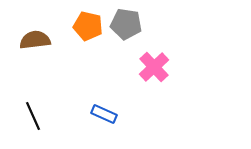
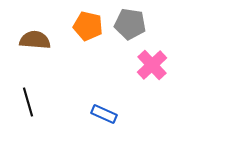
gray pentagon: moved 4 px right
brown semicircle: rotated 12 degrees clockwise
pink cross: moved 2 px left, 2 px up
black line: moved 5 px left, 14 px up; rotated 8 degrees clockwise
